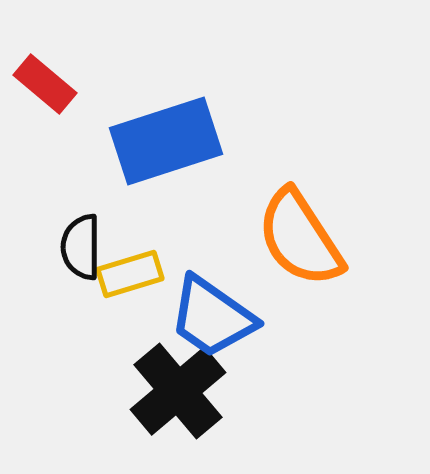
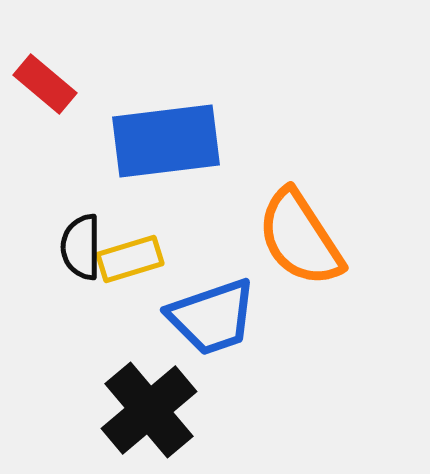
blue rectangle: rotated 11 degrees clockwise
yellow rectangle: moved 15 px up
blue trapezoid: rotated 54 degrees counterclockwise
black cross: moved 29 px left, 19 px down
